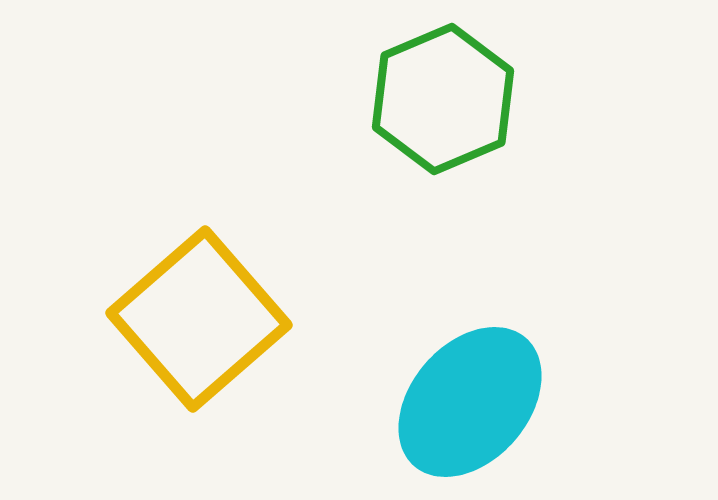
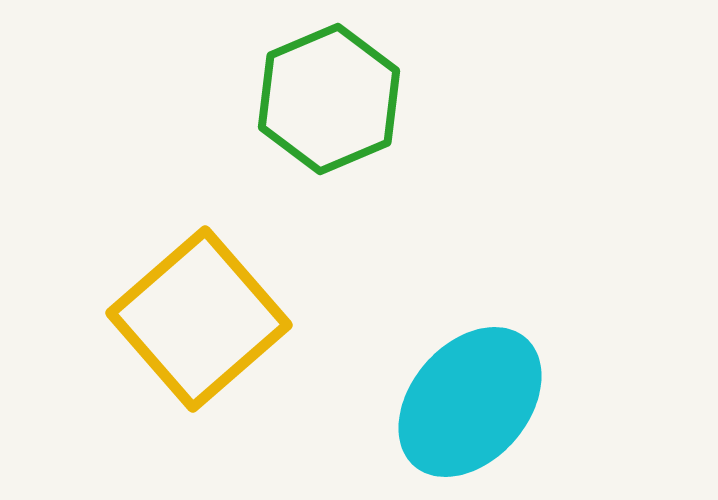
green hexagon: moved 114 px left
